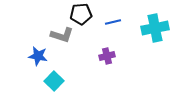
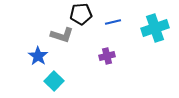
cyan cross: rotated 8 degrees counterclockwise
blue star: rotated 24 degrees clockwise
